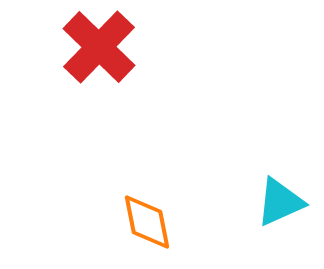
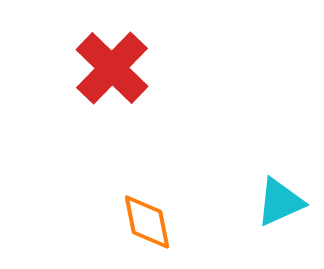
red cross: moved 13 px right, 21 px down
